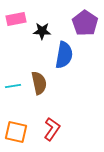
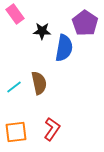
pink rectangle: moved 1 px left, 5 px up; rotated 66 degrees clockwise
blue semicircle: moved 7 px up
cyan line: moved 1 px right, 1 px down; rotated 28 degrees counterclockwise
orange square: rotated 20 degrees counterclockwise
